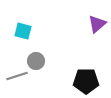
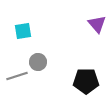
purple triangle: rotated 30 degrees counterclockwise
cyan square: rotated 24 degrees counterclockwise
gray circle: moved 2 px right, 1 px down
